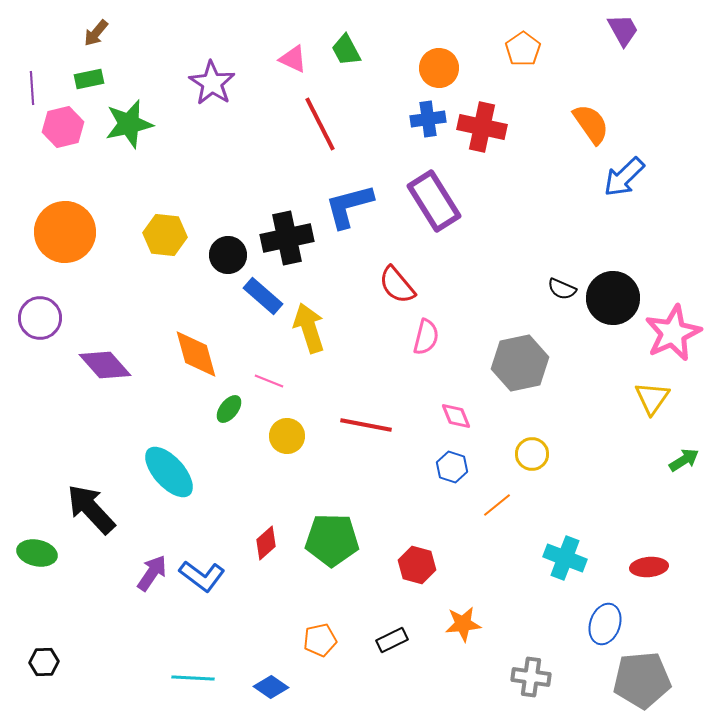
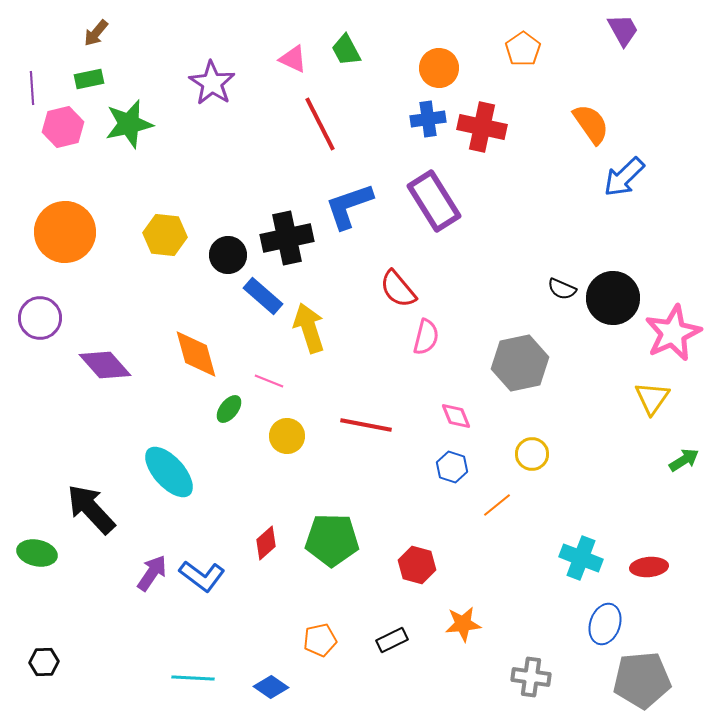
blue L-shape at (349, 206): rotated 4 degrees counterclockwise
red semicircle at (397, 285): moved 1 px right, 4 px down
cyan cross at (565, 558): moved 16 px right
